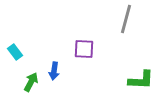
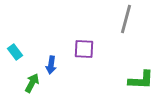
blue arrow: moved 3 px left, 6 px up
green arrow: moved 1 px right, 1 px down
